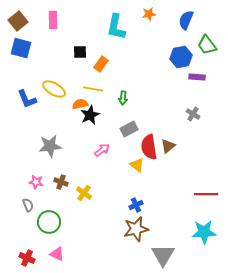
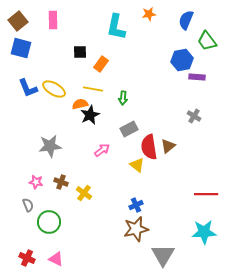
green trapezoid: moved 4 px up
blue hexagon: moved 1 px right, 3 px down
blue L-shape: moved 1 px right, 11 px up
gray cross: moved 1 px right, 2 px down
pink triangle: moved 1 px left, 5 px down
